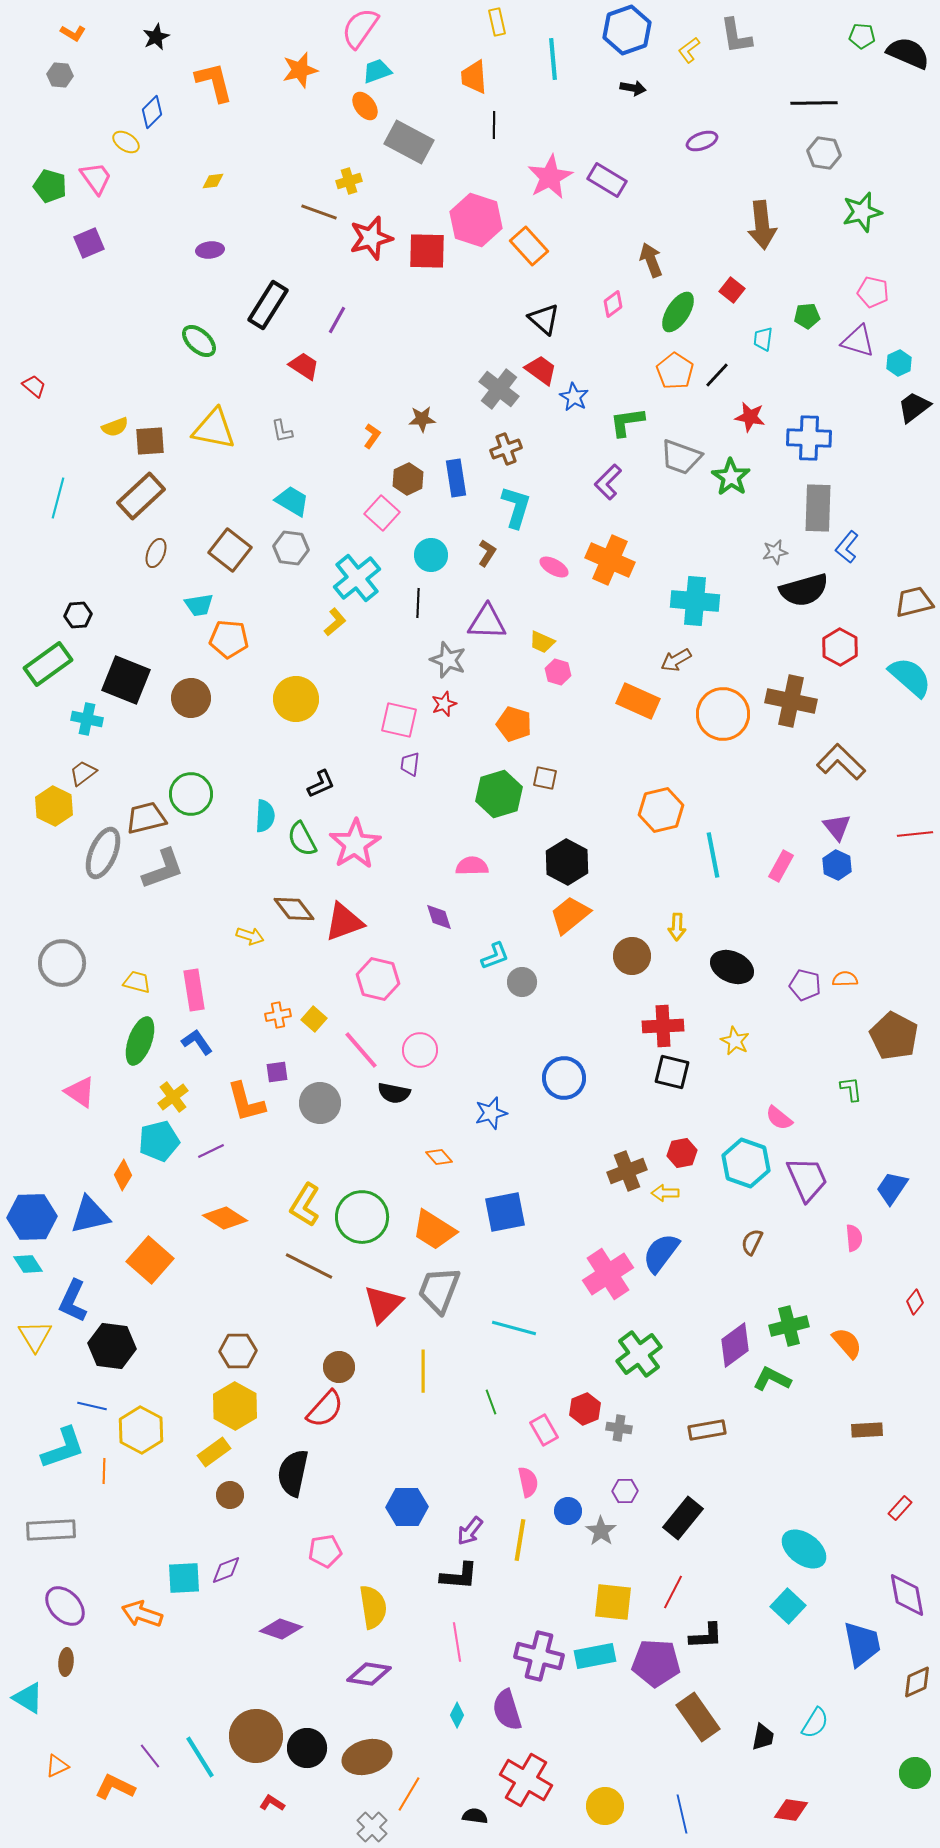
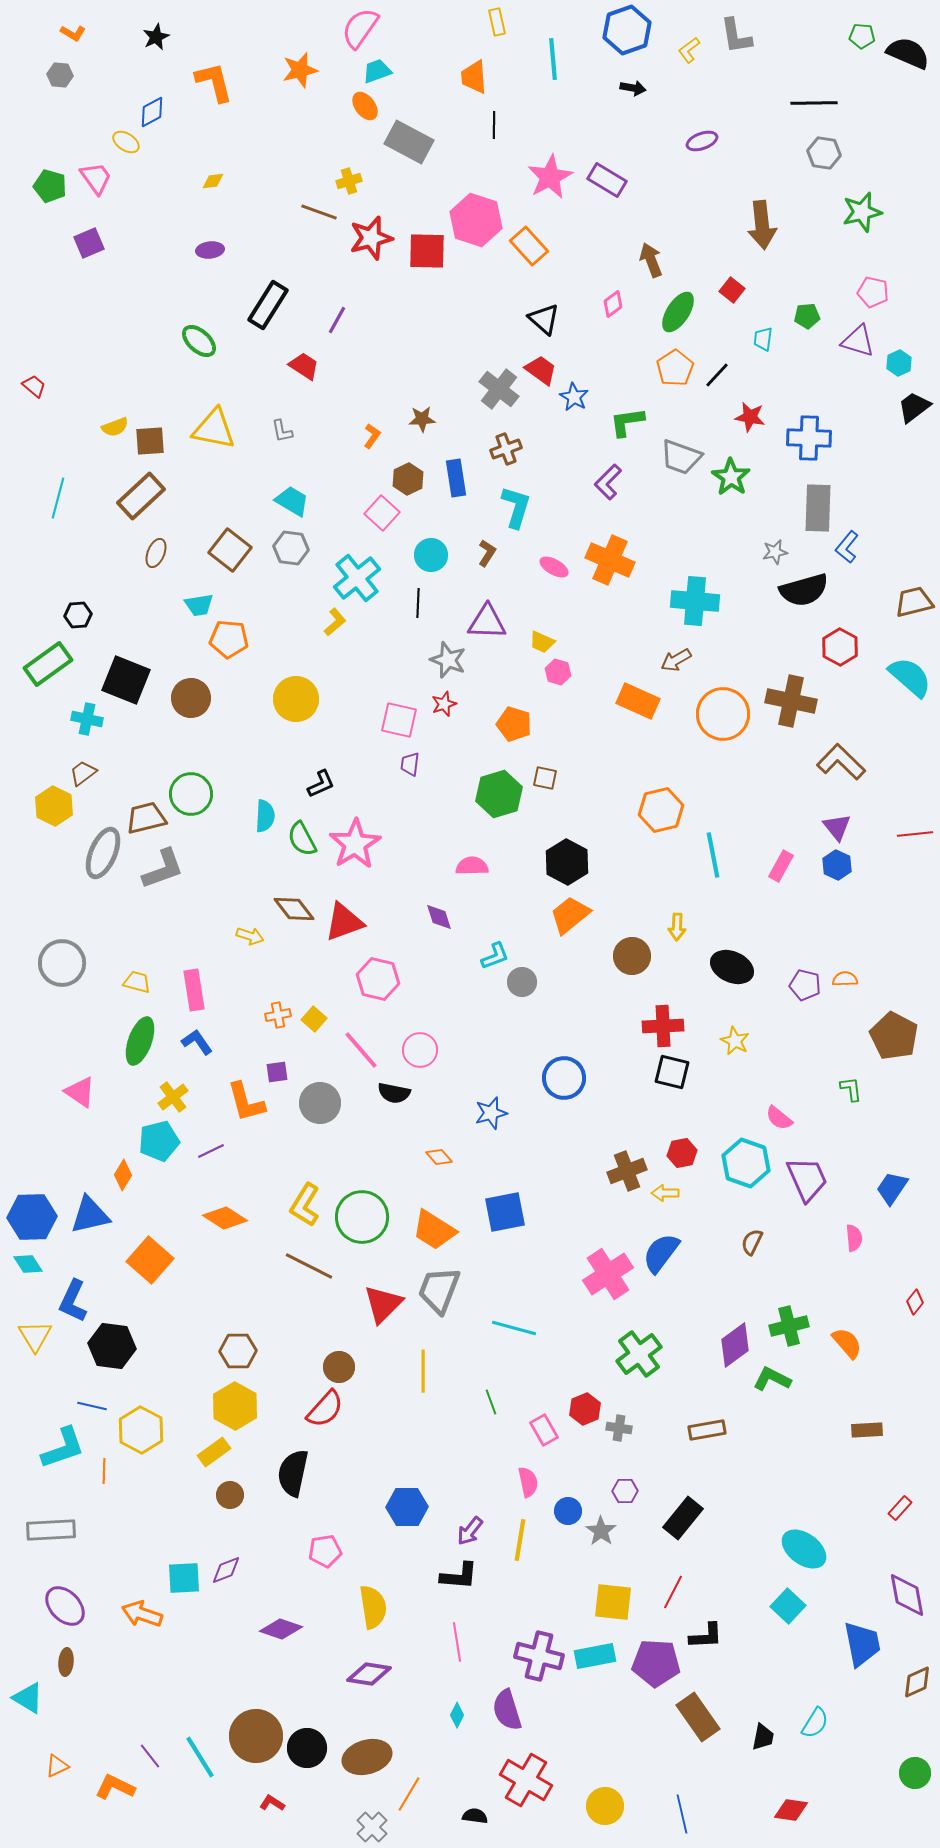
blue diamond at (152, 112): rotated 16 degrees clockwise
orange pentagon at (675, 371): moved 3 px up; rotated 6 degrees clockwise
